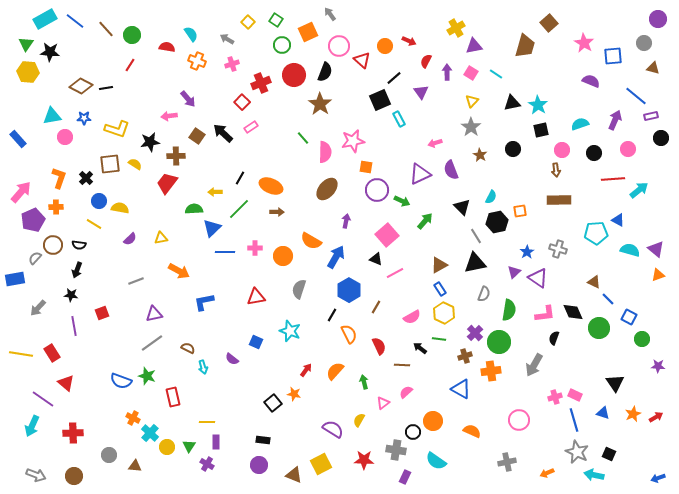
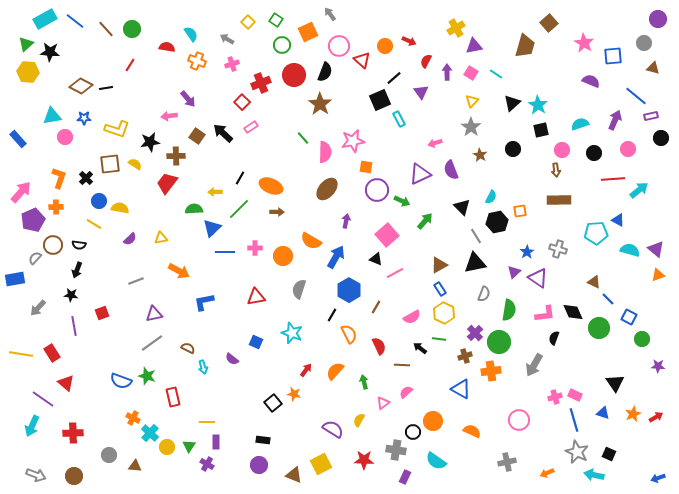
green circle at (132, 35): moved 6 px up
green triangle at (26, 44): rotated 14 degrees clockwise
black triangle at (512, 103): rotated 30 degrees counterclockwise
cyan star at (290, 331): moved 2 px right, 2 px down
